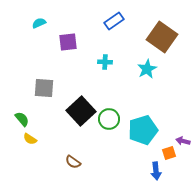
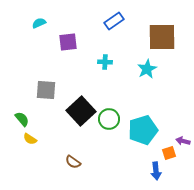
brown square: rotated 36 degrees counterclockwise
gray square: moved 2 px right, 2 px down
